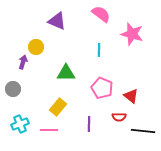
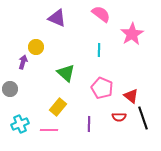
purple triangle: moved 3 px up
pink star: rotated 25 degrees clockwise
green triangle: rotated 42 degrees clockwise
gray circle: moved 3 px left
black line: moved 13 px up; rotated 65 degrees clockwise
